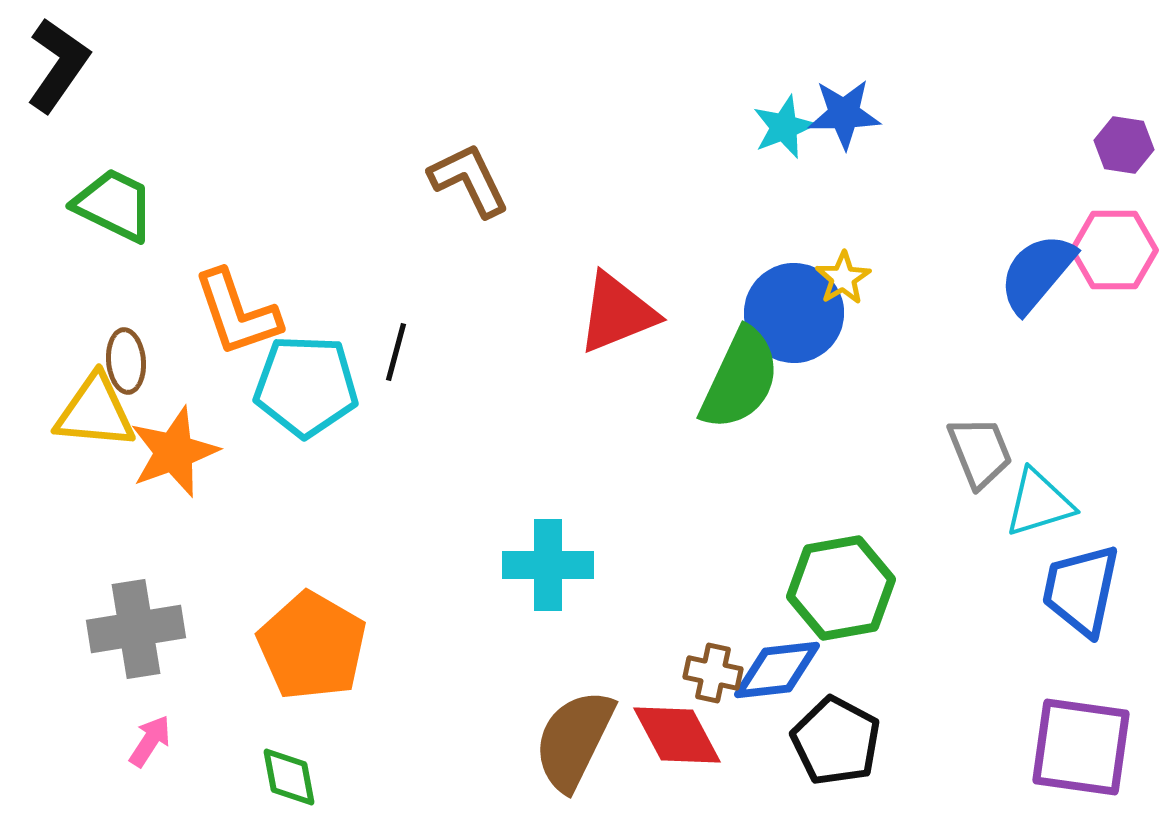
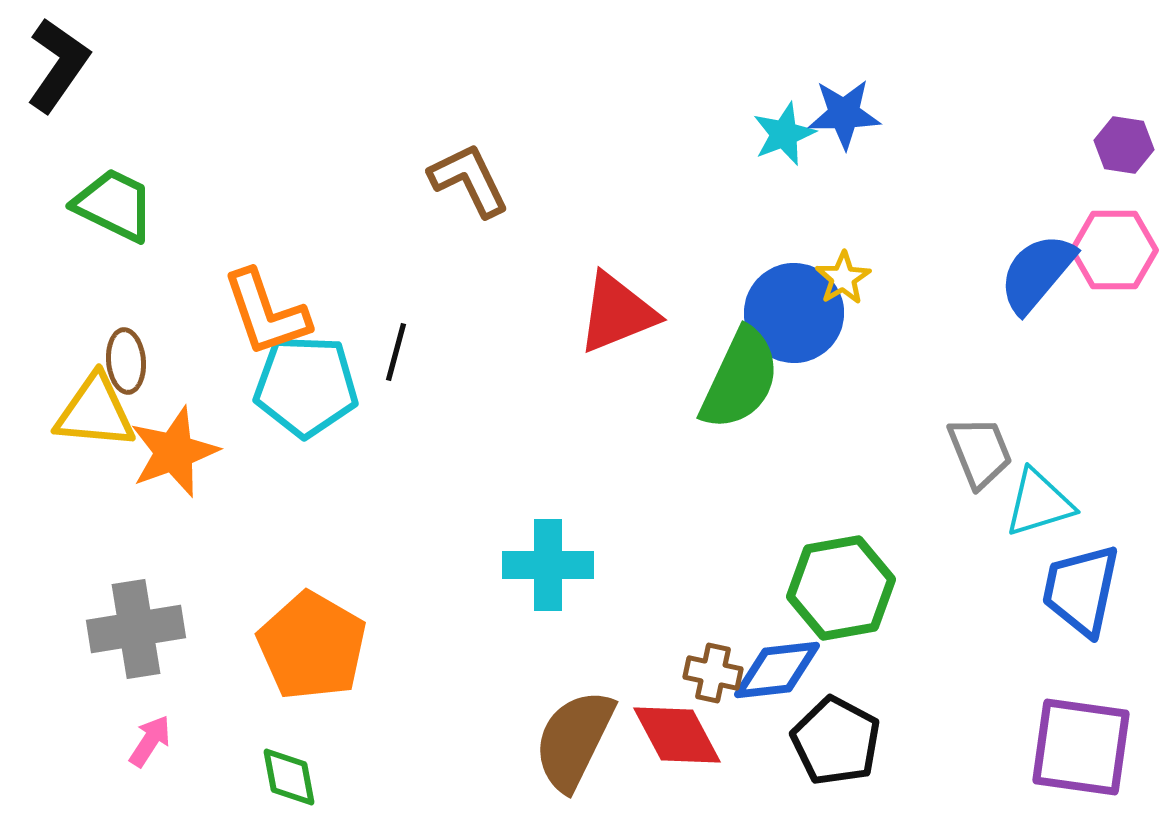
cyan star: moved 7 px down
orange L-shape: moved 29 px right
